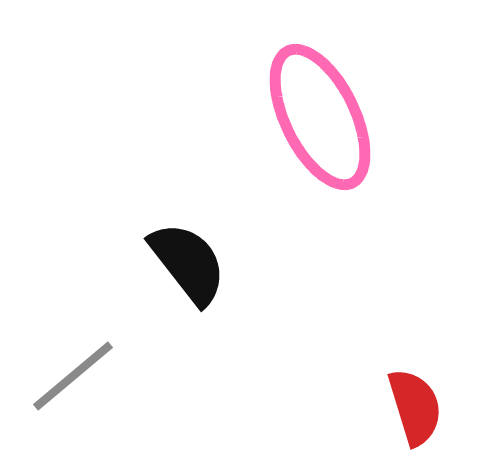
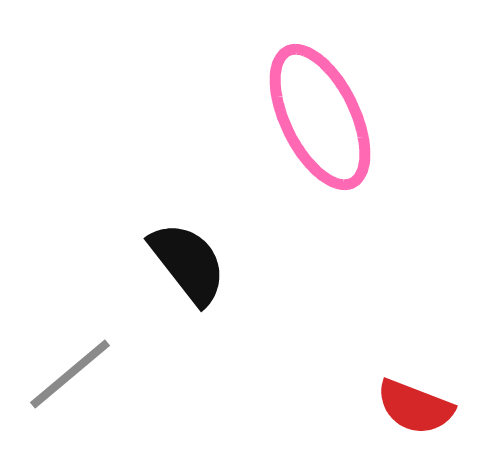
gray line: moved 3 px left, 2 px up
red semicircle: rotated 128 degrees clockwise
